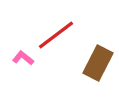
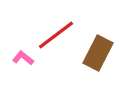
brown rectangle: moved 10 px up
